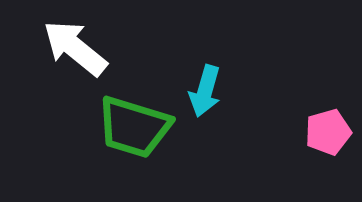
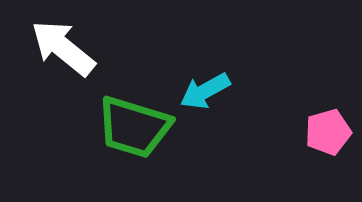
white arrow: moved 12 px left
cyan arrow: rotated 45 degrees clockwise
